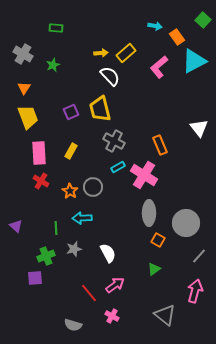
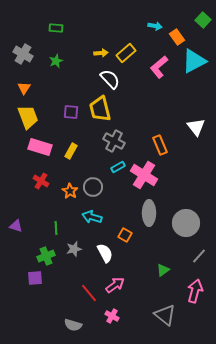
green star at (53, 65): moved 3 px right, 4 px up
white semicircle at (110, 76): moved 3 px down
purple square at (71, 112): rotated 28 degrees clockwise
white triangle at (199, 128): moved 3 px left, 1 px up
pink rectangle at (39, 153): moved 1 px right, 6 px up; rotated 70 degrees counterclockwise
cyan arrow at (82, 218): moved 10 px right, 1 px up; rotated 18 degrees clockwise
purple triangle at (16, 226): rotated 24 degrees counterclockwise
orange square at (158, 240): moved 33 px left, 5 px up
white semicircle at (108, 253): moved 3 px left
green triangle at (154, 269): moved 9 px right, 1 px down
